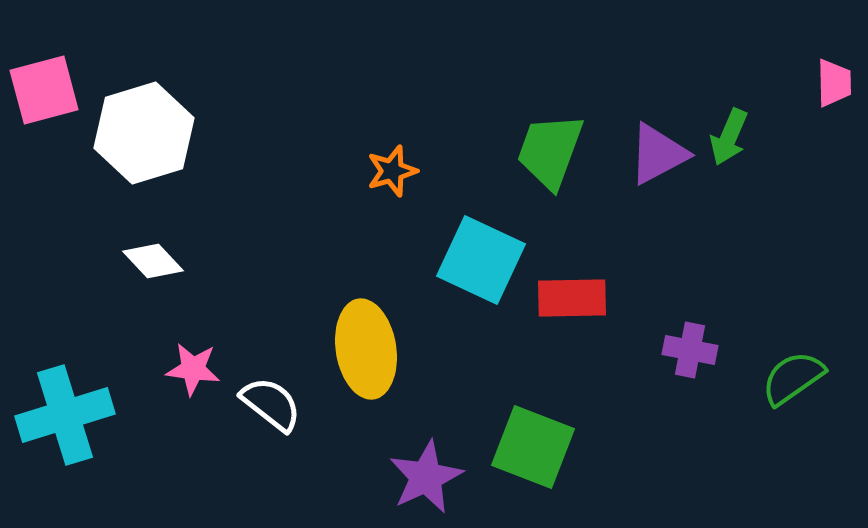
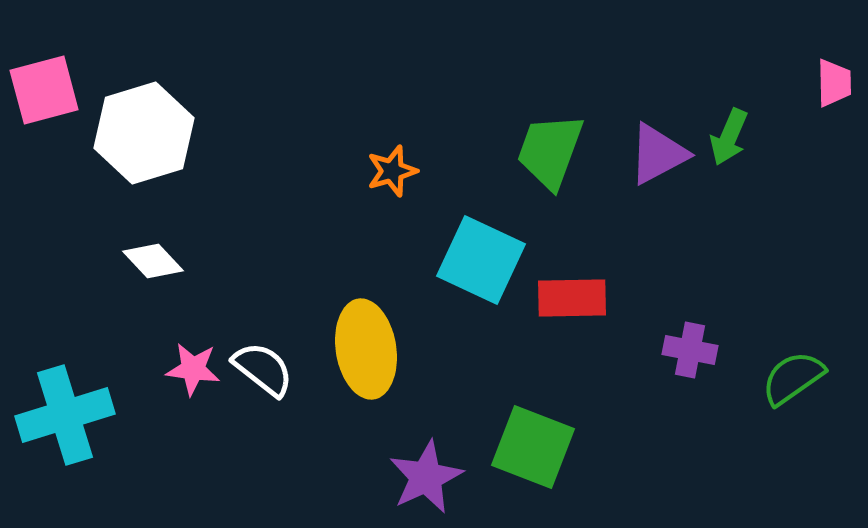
white semicircle: moved 8 px left, 35 px up
